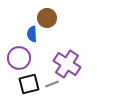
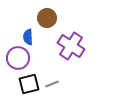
blue semicircle: moved 4 px left, 3 px down
purple circle: moved 1 px left
purple cross: moved 4 px right, 18 px up
